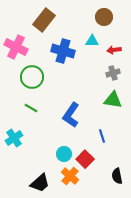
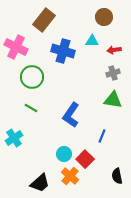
blue line: rotated 40 degrees clockwise
